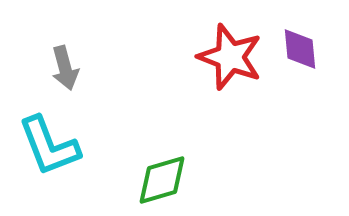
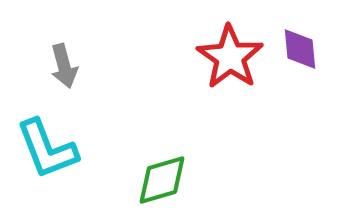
red star: rotated 14 degrees clockwise
gray arrow: moved 1 px left, 2 px up
cyan L-shape: moved 2 px left, 3 px down
